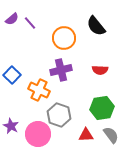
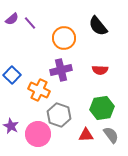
black semicircle: moved 2 px right
